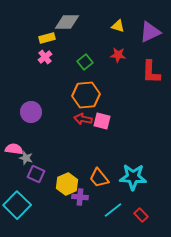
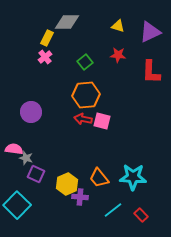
yellow rectangle: rotated 49 degrees counterclockwise
